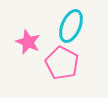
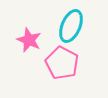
pink star: moved 1 px right, 2 px up
